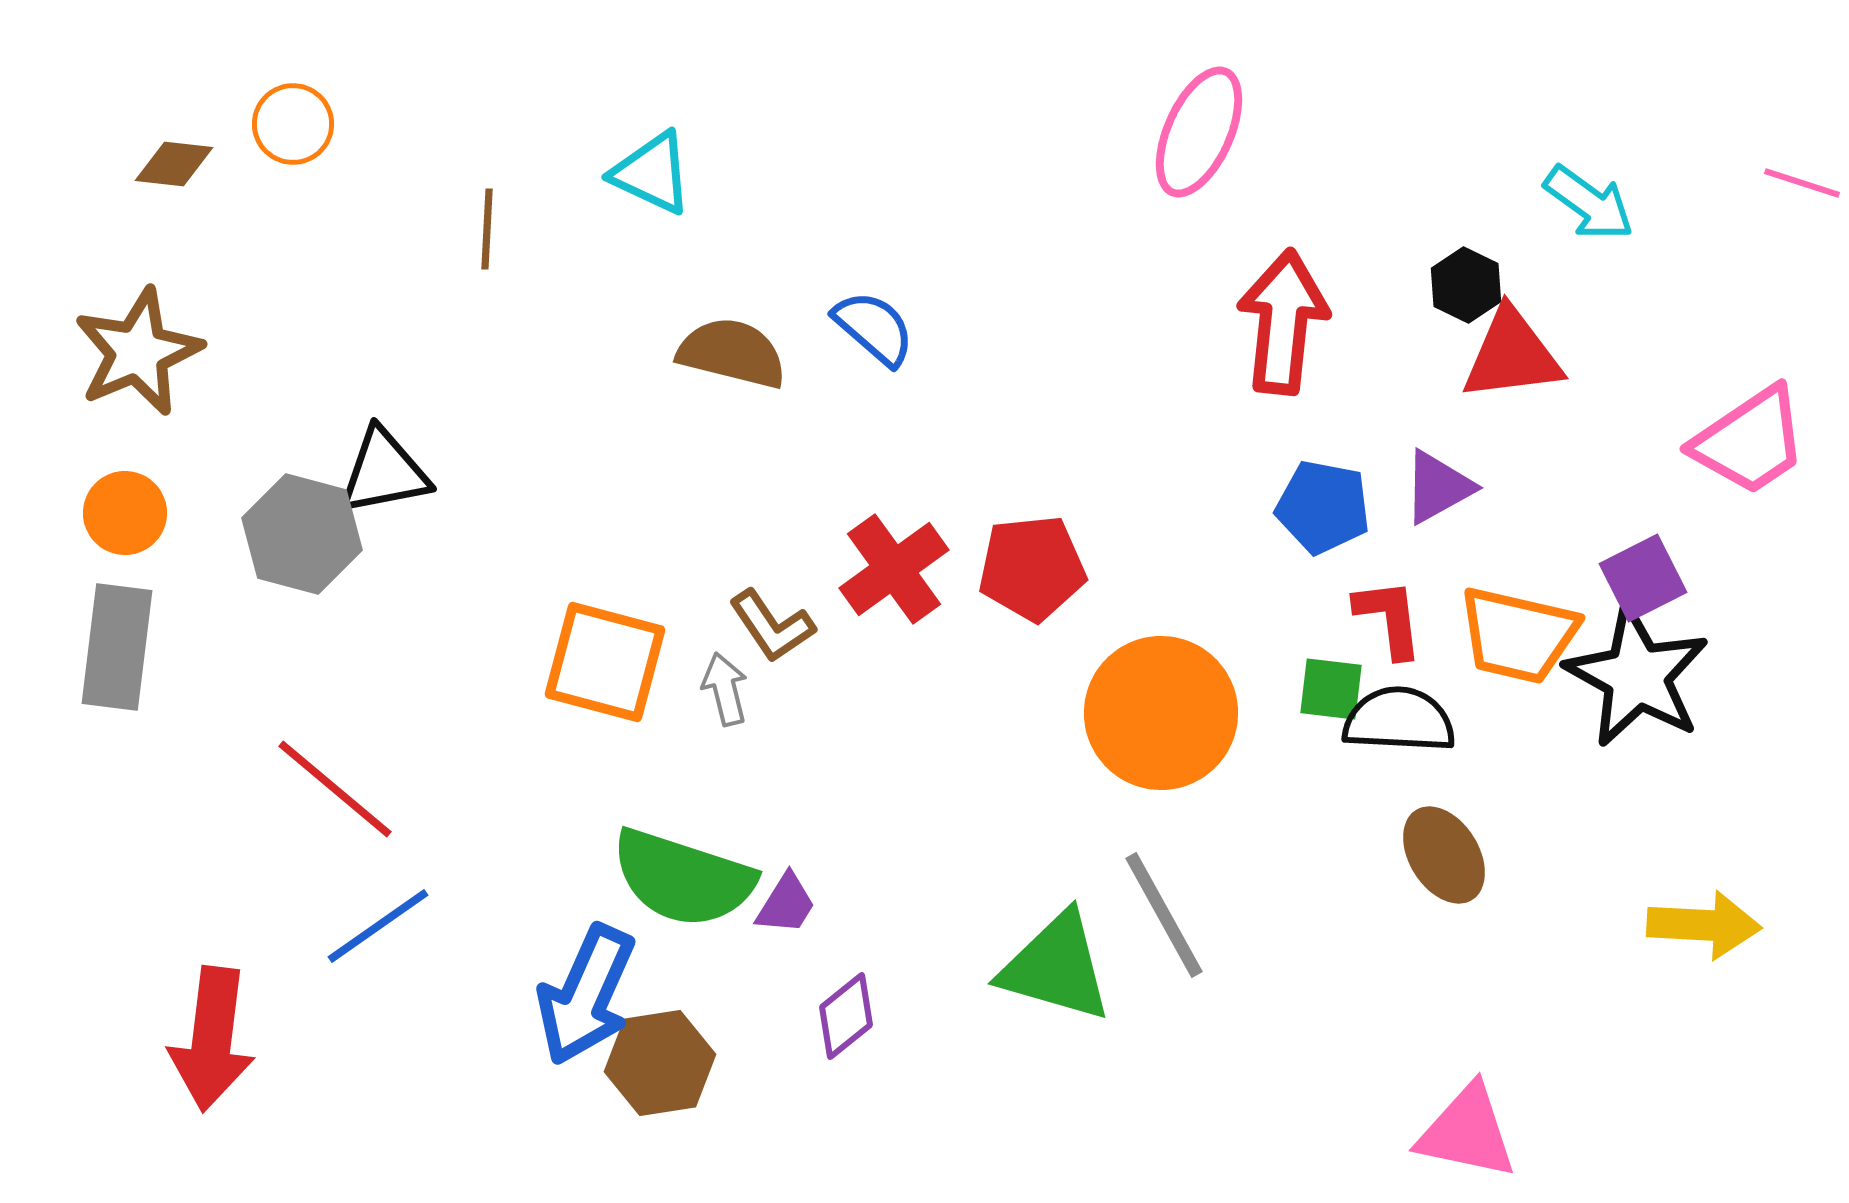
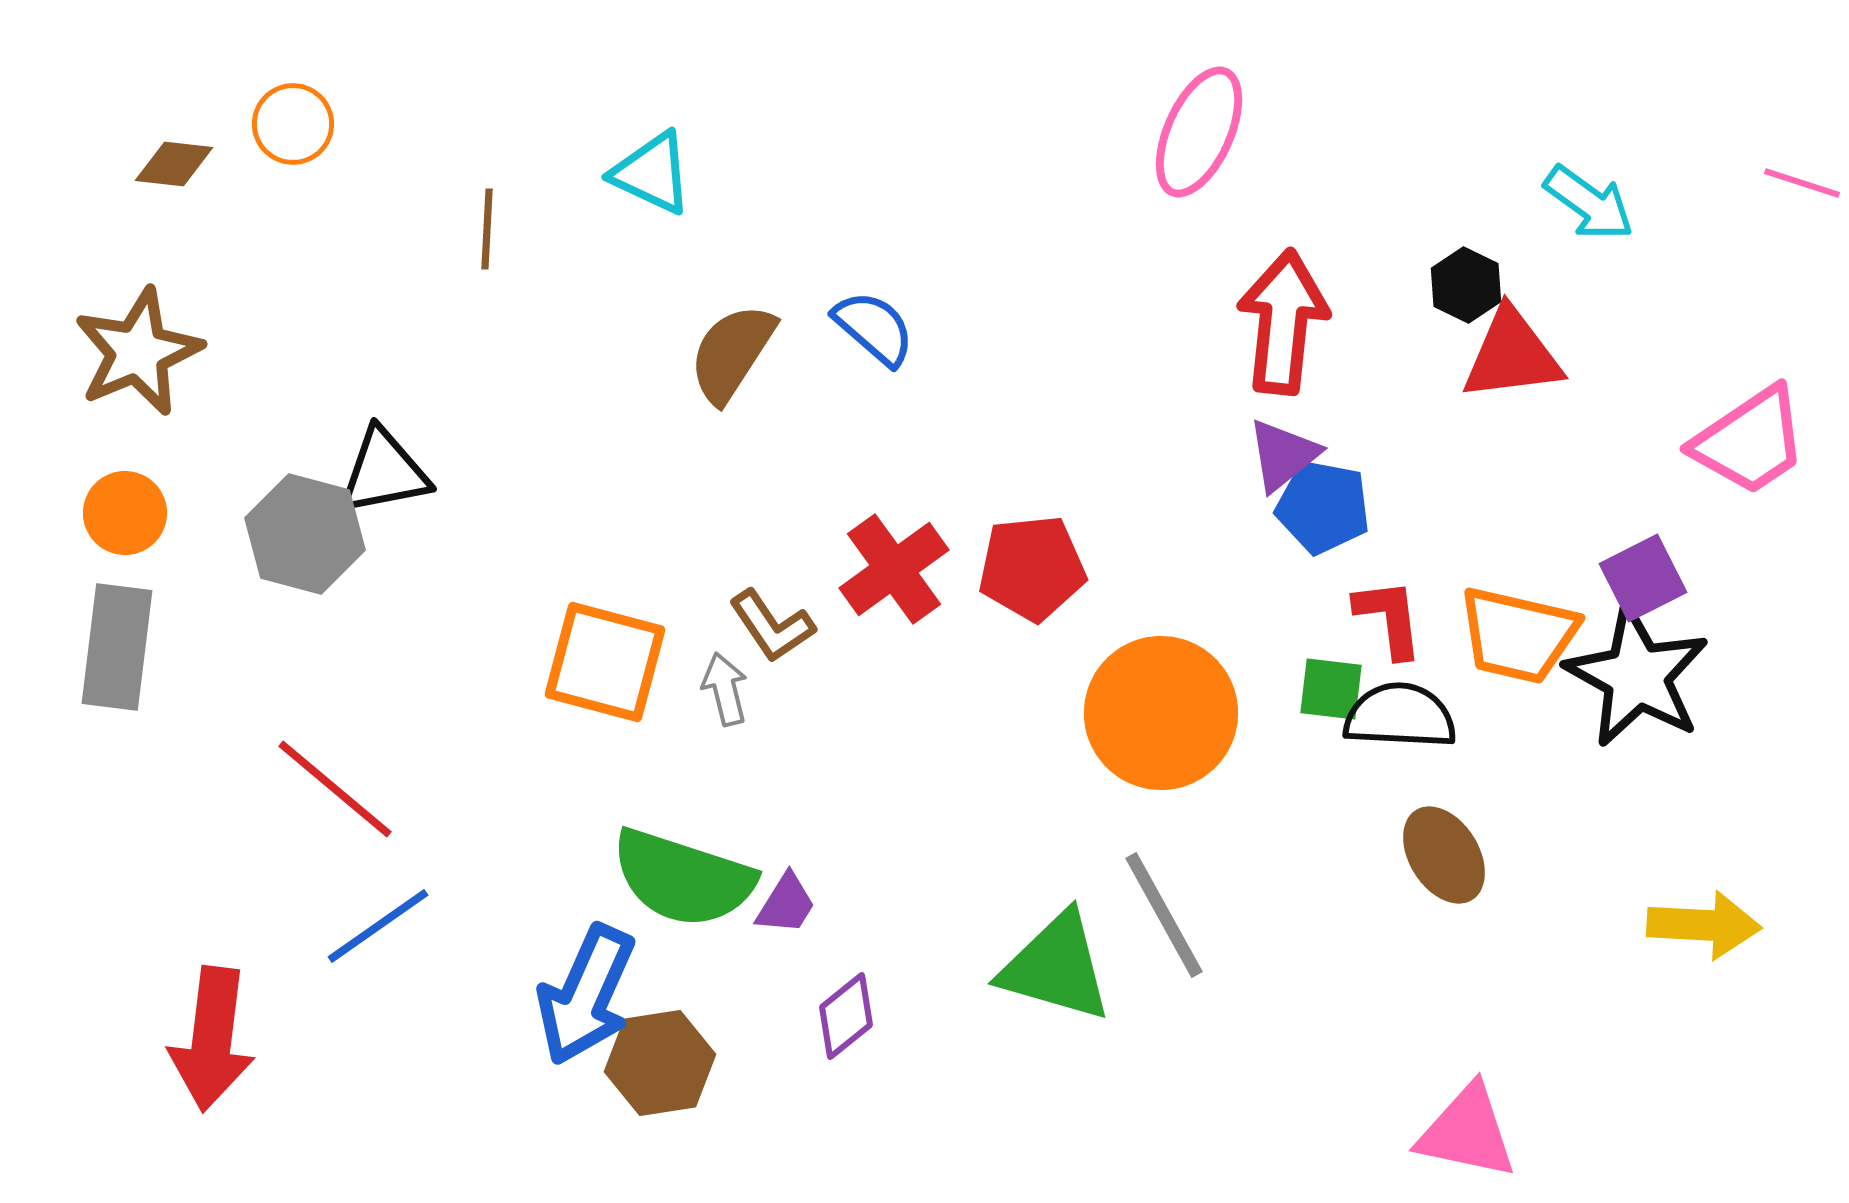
brown semicircle at (732, 353): rotated 71 degrees counterclockwise
purple triangle at (1438, 487): moved 155 px left, 32 px up; rotated 10 degrees counterclockwise
gray hexagon at (302, 534): moved 3 px right
black semicircle at (1399, 720): moved 1 px right, 4 px up
